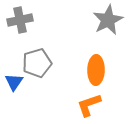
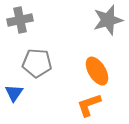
gray star: rotated 12 degrees clockwise
gray pentagon: rotated 20 degrees clockwise
orange ellipse: moved 1 px right, 1 px down; rotated 32 degrees counterclockwise
blue triangle: moved 11 px down
